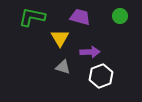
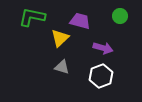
purple trapezoid: moved 4 px down
yellow triangle: rotated 18 degrees clockwise
purple arrow: moved 13 px right, 4 px up; rotated 18 degrees clockwise
gray triangle: moved 1 px left
